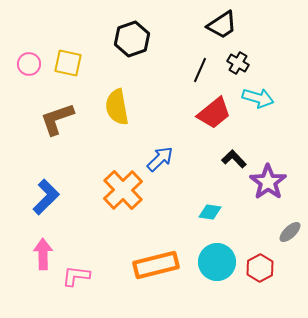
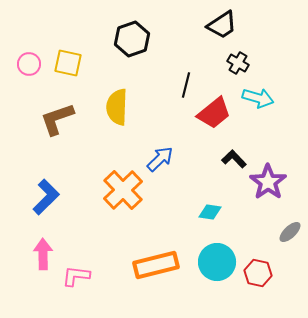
black line: moved 14 px left, 15 px down; rotated 10 degrees counterclockwise
yellow semicircle: rotated 12 degrees clockwise
red hexagon: moved 2 px left, 5 px down; rotated 20 degrees counterclockwise
